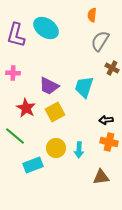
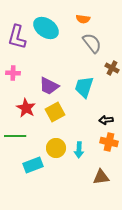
orange semicircle: moved 9 px left, 4 px down; rotated 88 degrees counterclockwise
purple L-shape: moved 1 px right, 2 px down
gray semicircle: moved 8 px left, 2 px down; rotated 110 degrees clockwise
green line: rotated 40 degrees counterclockwise
